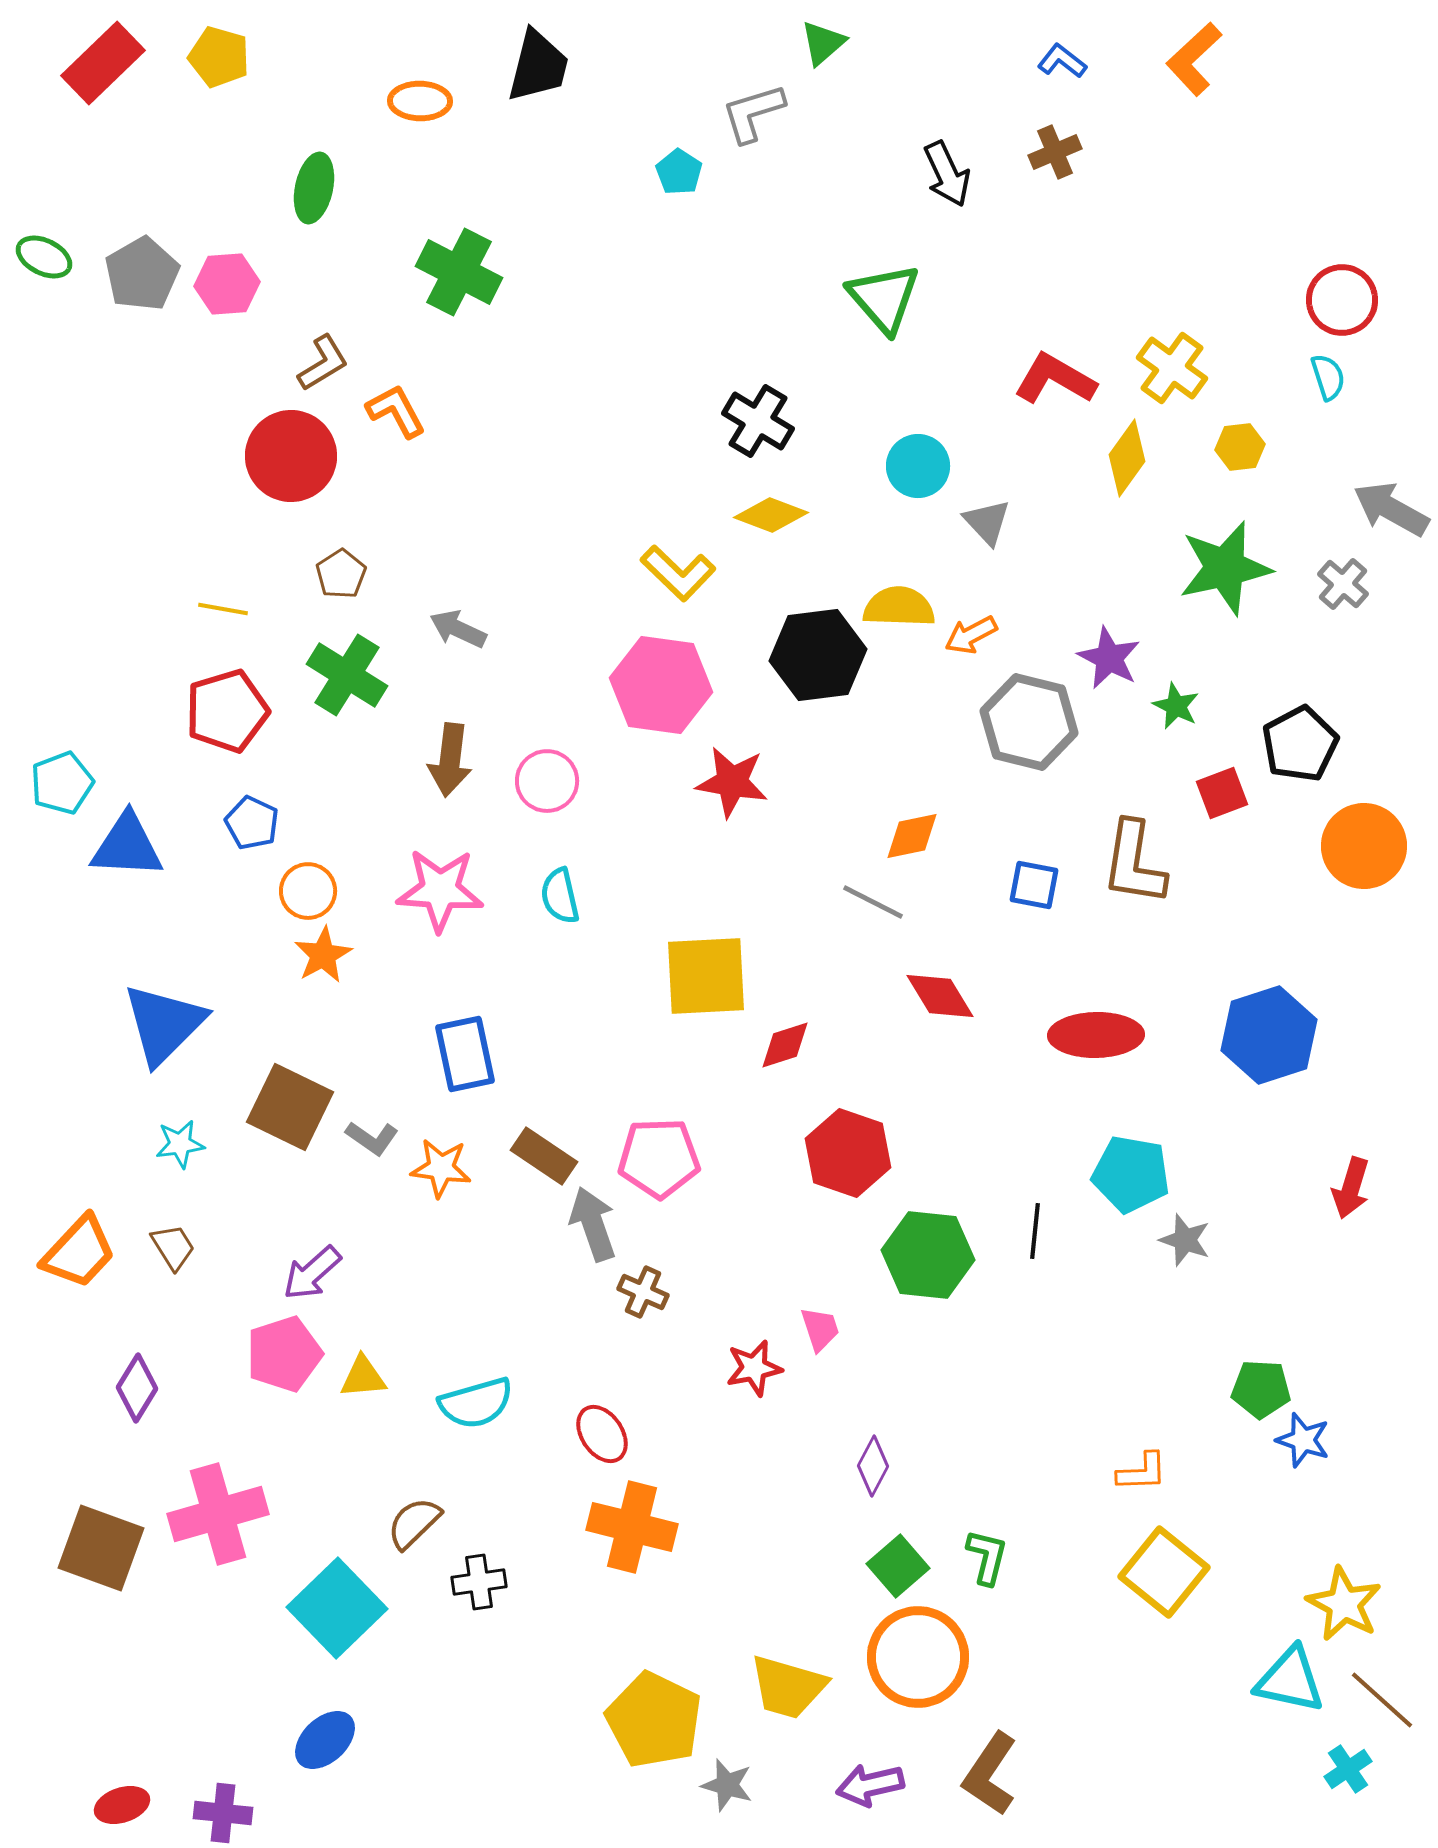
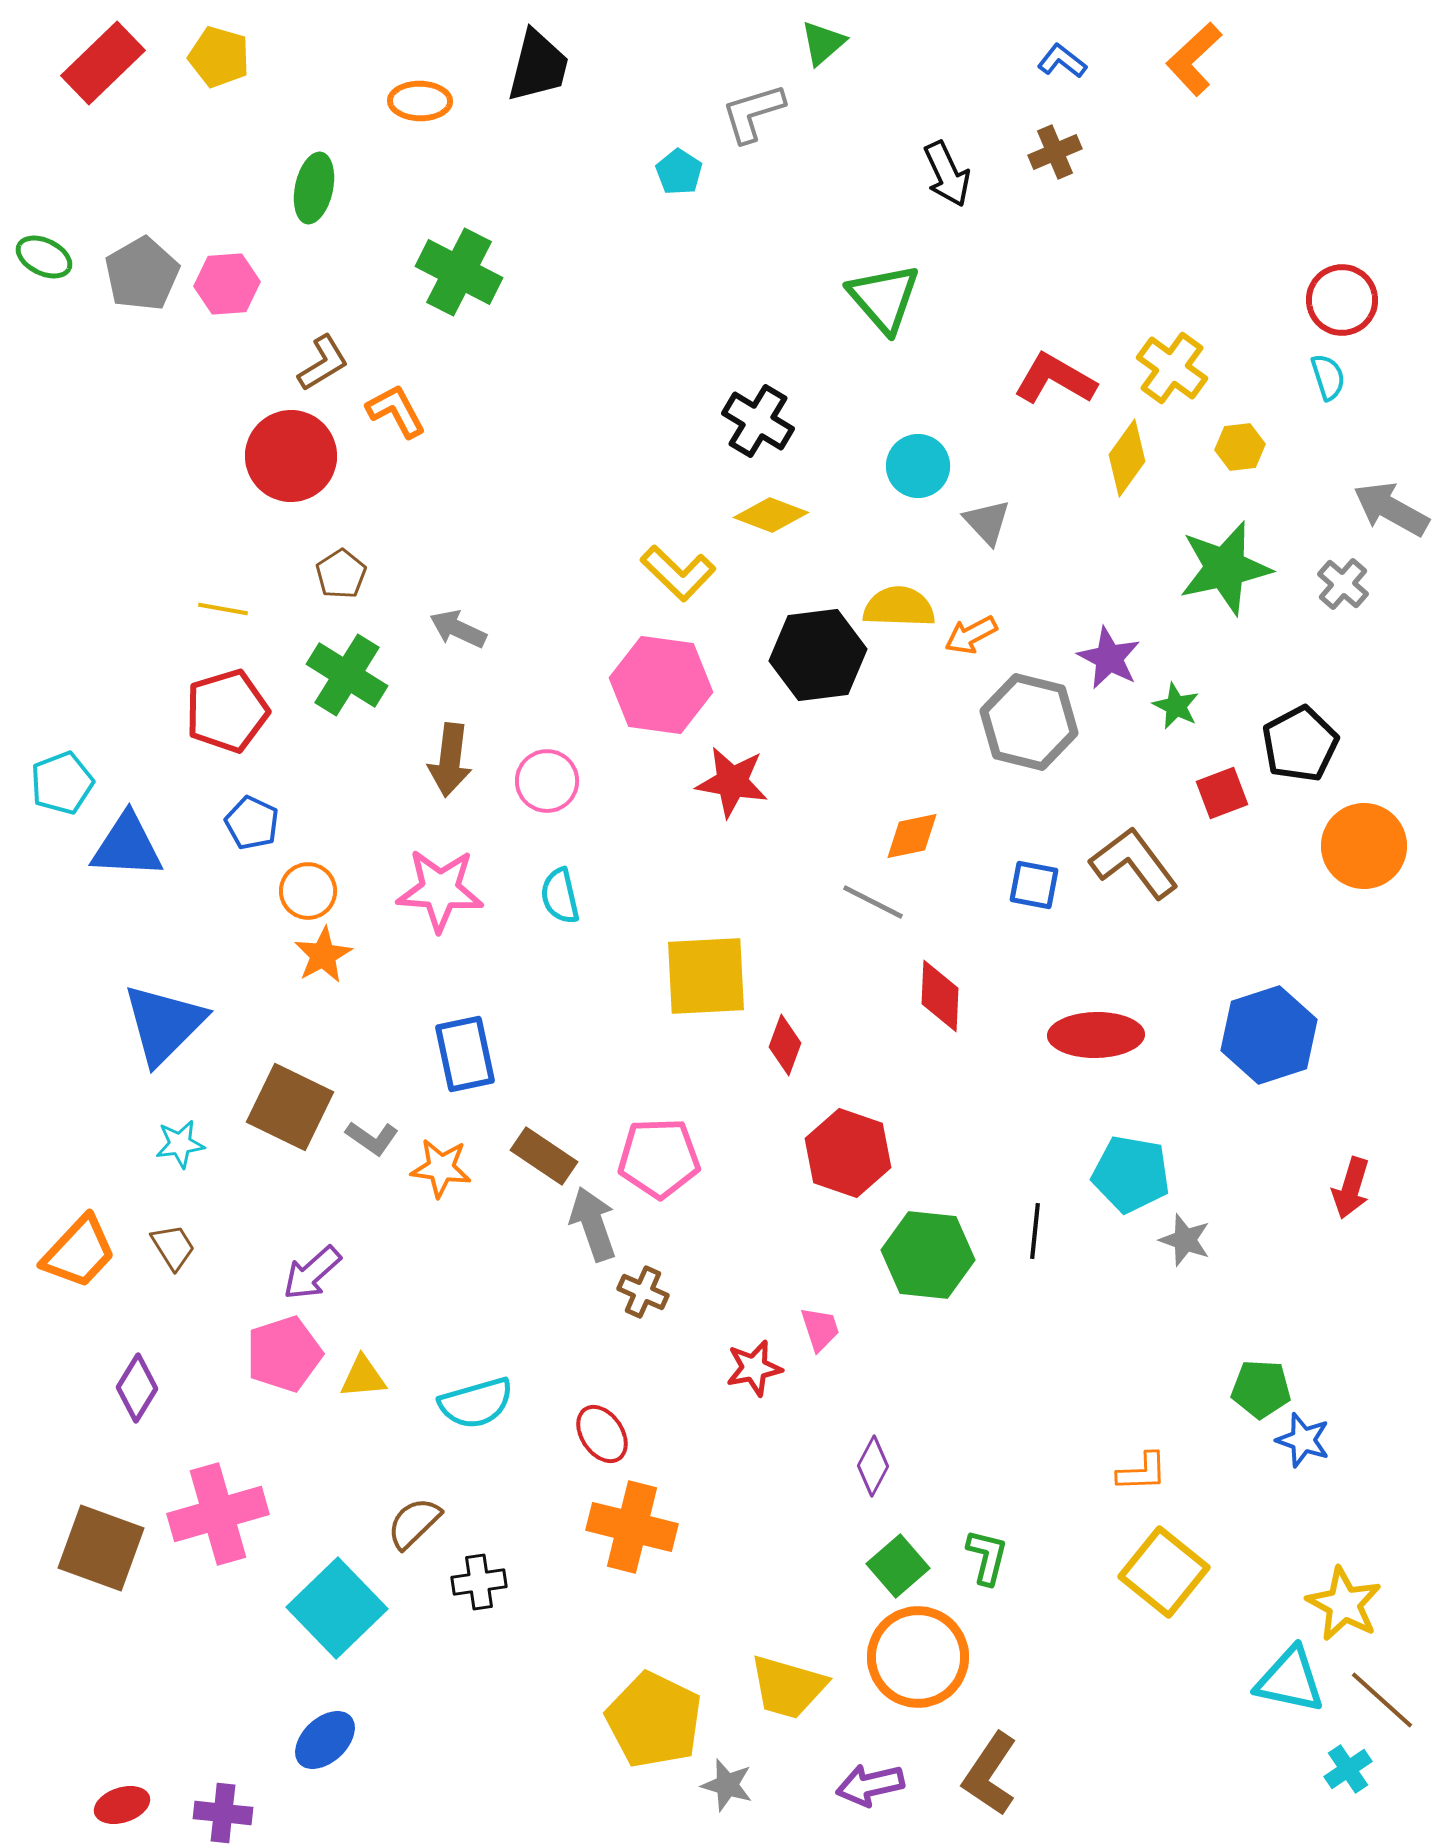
brown L-shape at (1134, 863): rotated 134 degrees clockwise
red diamond at (940, 996): rotated 34 degrees clockwise
red diamond at (785, 1045): rotated 52 degrees counterclockwise
